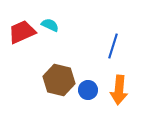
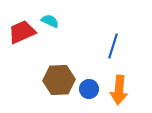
cyan semicircle: moved 4 px up
brown hexagon: rotated 16 degrees counterclockwise
blue circle: moved 1 px right, 1 px up
